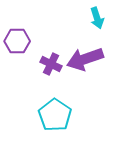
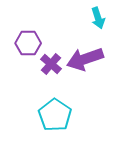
cyan arrow: moved 1 px right
purple hexagon: moved 11 px right, 2 px down
purple cross: rotated 15 degrees clockwise
